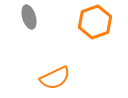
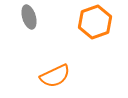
orange semicircle: moved 2 px up
